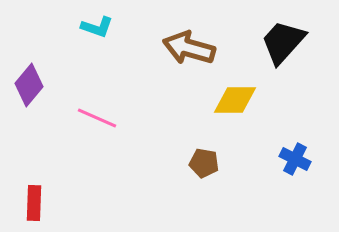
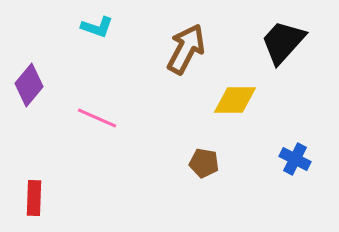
brown arrow: moved 3 px left, 1 px down; rotated 102 degrees clockwise
red rectangle: moved 5 px up
